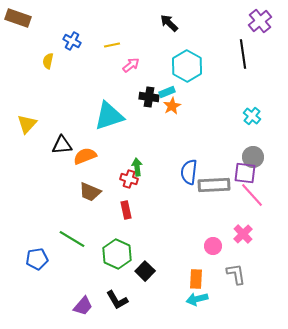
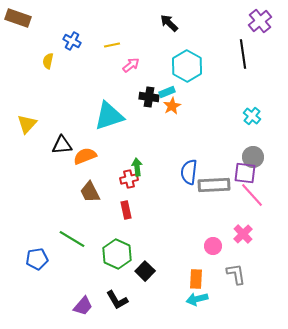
red cross: rotated 30 degrees counterclockwise
brown trapezoid: rotated 40 degrees clockwise
